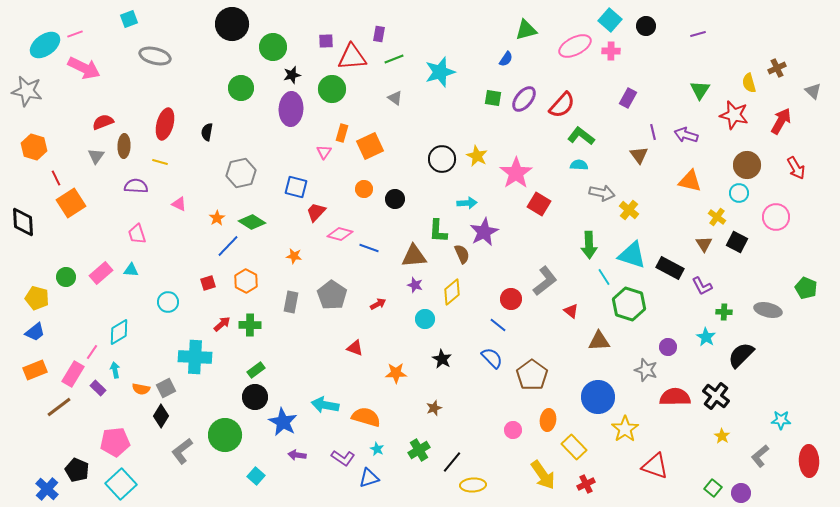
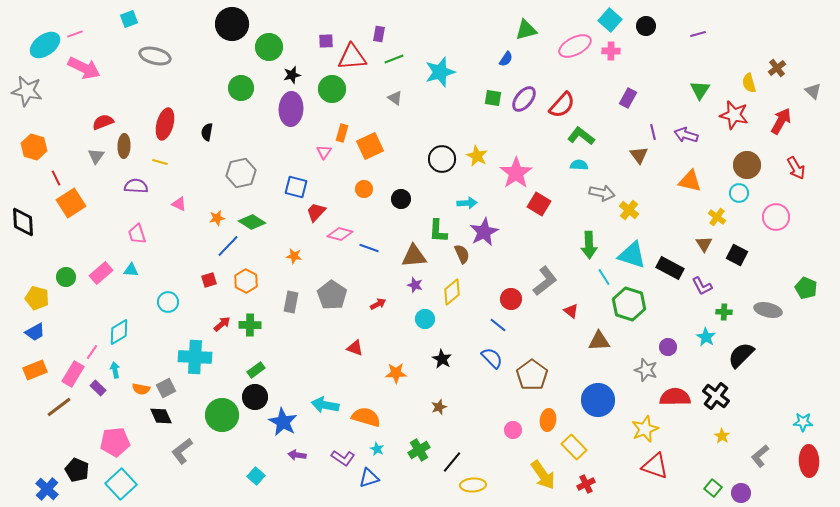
green circle at (273, 47): moved 4 px left
brown cross at (777, 68): rotated 12 degrees counterclockwise
black circle at (395, 199): moved 6 px right
orange star at (217, 218): rotated 21 degrees clockwise
black square at (737, 242): moved 13 px down
red square at (208, 283): moved 1 px right, 3 px up
blue trapezoid at (35, 332): rotated 10 degrees clockwise
blue circle at (598, 397): moved 3 px down
brown star at (434, 408): moved 5 px right, 1 px up
black diamond at (161, 416): rotated 55 degrees counterclockwise
cyan star at (781, 420): moved 22 px right, 2 px down
yellow star at (625, 429): moved 20 px right; rotated 12 degrees clockwise
green circle at (225, 435): moved 3 px left, 20 px up
